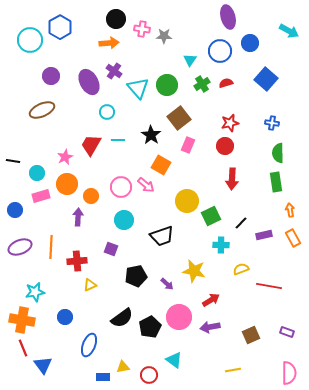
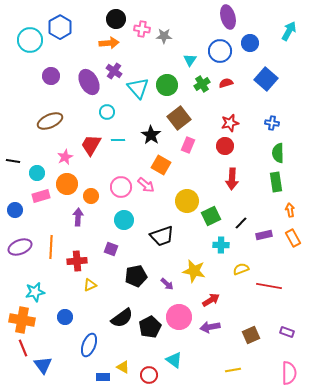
cyan arrow at (289, 31): rotated 90 degrees counterclockwise
brown ellipse at (42, 110): moved 8 px right, 11 px down
yellow triangle at (123, 367): rotated 40 degrees clockwise
